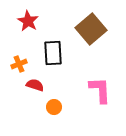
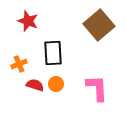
red star: rotated 10 degrees counterclockwise
brown square: moved 8 px right, 4 px up
pink L-shape: moved 3 px left, 2 px up
orange circle: moved 2 px right, 23 px up
